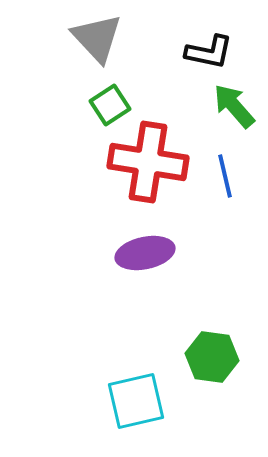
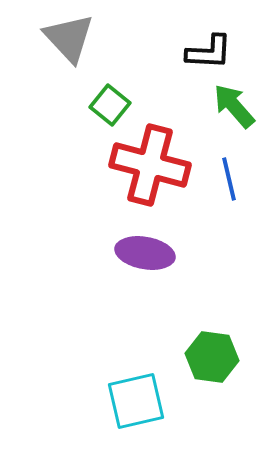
gray triangle: moved 28 px left
black L-shape: rotated 9 degrees counterclockwise
green square: rotated 18 degrees counterclockwise
red cross: moved 2 px right, 3 px down; rotated 6 degrees clockwise
blue line: moved 4 px right, 3 px down
purple ellipse: rotated 22 degrees clockwise
